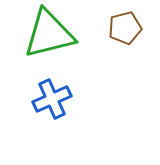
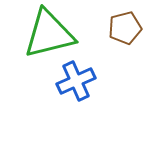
blue cross: moved 24 px right, 18 px up
